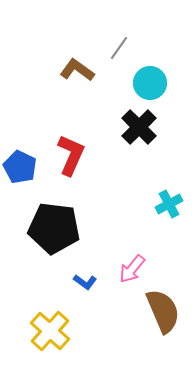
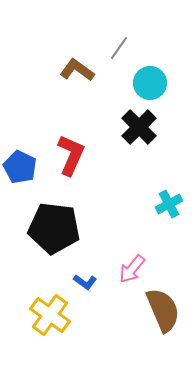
brown semicircle: moved 1 px up
yellow cross: moved 16 px up; rotated 6 degrees counterclockwise
